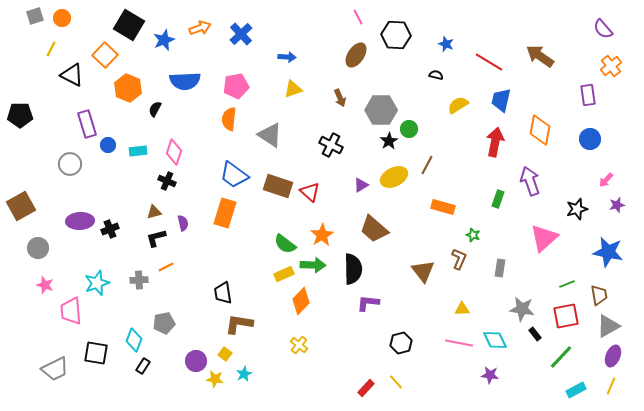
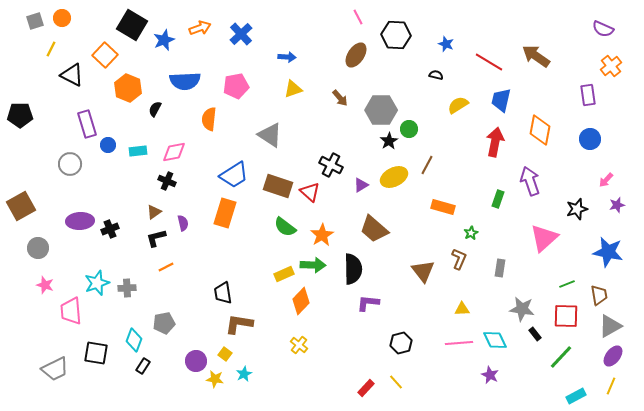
gray square at (35, 16): moved 5 px down
black square at (129, 25): moved 3 px right
purple semicircle at (603, 29): rotated 25 degrees counterclockwise
brown arrow at (540, 56): moved 4 px left
brown arrow at (340, 98): rotated 18 degrees counterclockwise
orange semicircle at (229, 119): moved 20 px left
black cross at (331, 145): moved 20 px down
pink diamond at (174, 152): rotated 60 degrees clockwise
blue trapezoid at (234, 175): rotated 68 degrees counterclockwise
brown triangle at (154, 212): rotated 21 degrees counterclockwise
green star at (473, 235): moved 2 px left, 2 px up; rotated 24 degrees clockwise
green semicircle at (285, 244): moved 17 px up
gray cross at (139, 280): moved 12 px left, 8 px down
red square at (566, 316): rotated 12 degrees clockwise
gray triangle at (608, 326): moved 2 px right
pink line at (459, 343): rotated 16 degrees counterclockwise
purple ellipse at (613, 356): rotated 15 degrees clockwise
purple star at (490, 375): rotated 18 degrees clockwise
cyan rectangle at (576, 390): moved 6 px down
